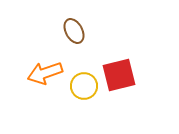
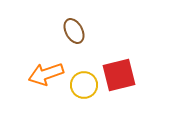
orange arrow: moved 1 px right, 1 px down
yellow circle: moved 1 px up
